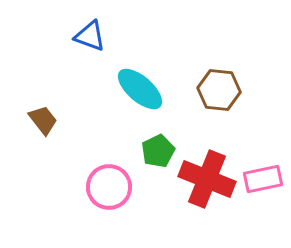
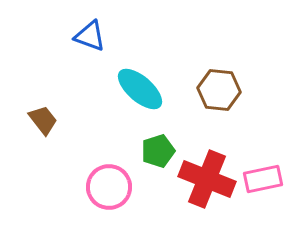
green pentagon: rotated 8 degrees clockwise
